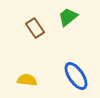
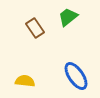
yellow semicircle: moved 2 px left, 1 px down
